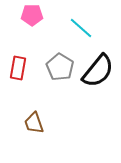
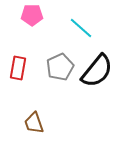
gray pentagon: rotated 16 degrees clockwise
black semicircle: moved 1 px left
